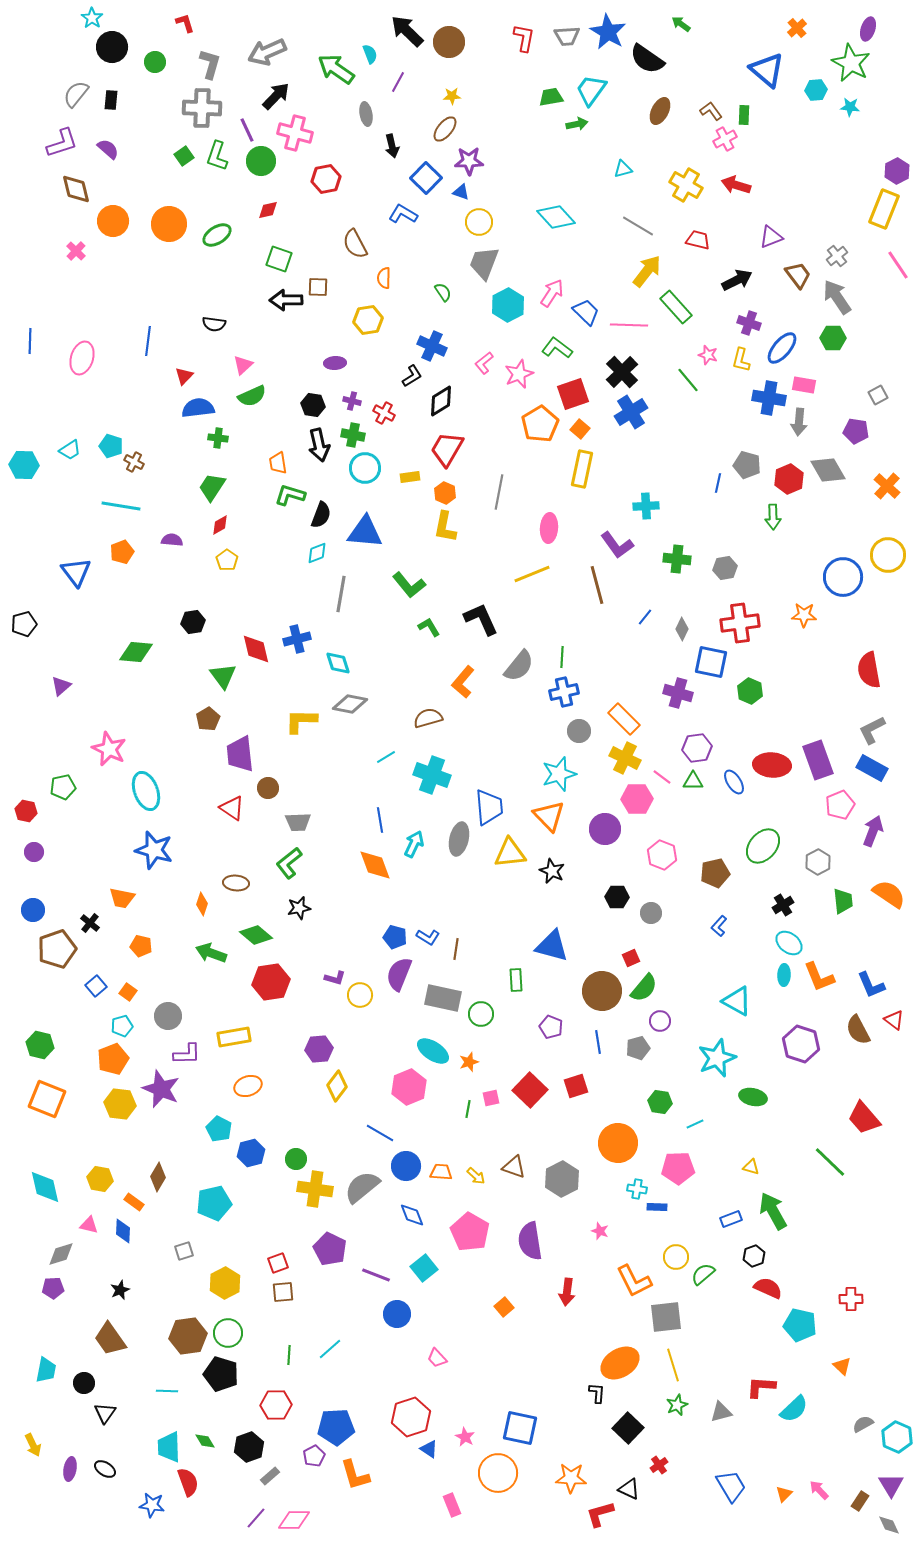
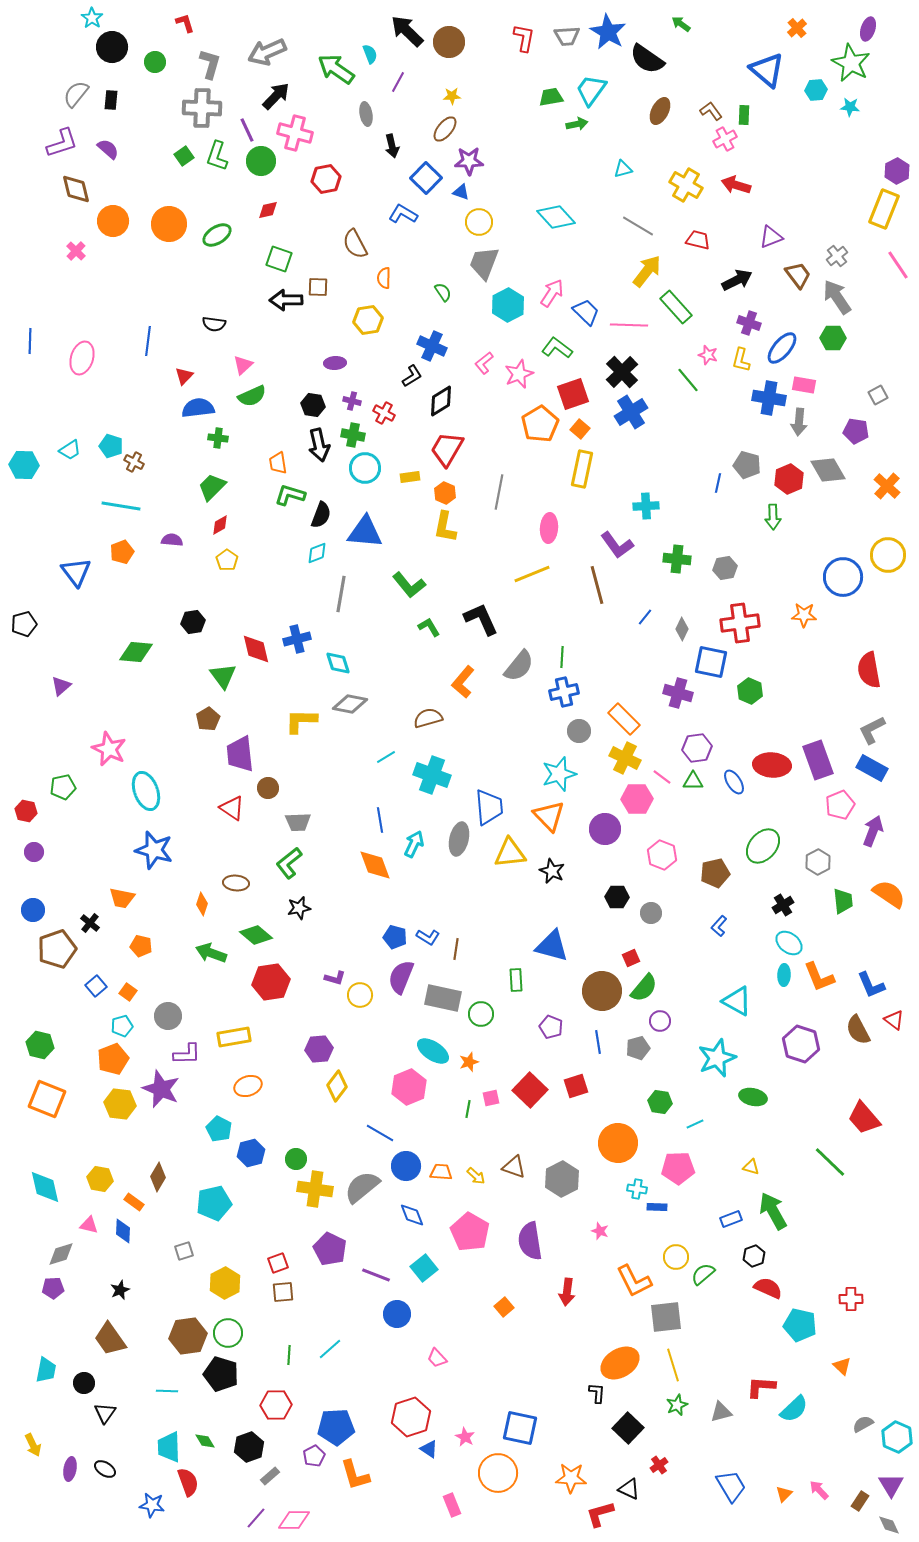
green trapezoid at (212, 487): rotated 12 degrees clockwise
purple semicircle at (399, 974): moved 2 px right, 3 px down
